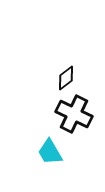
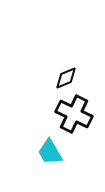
black diamond: rotated 15 degrees clockwise
